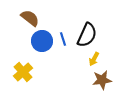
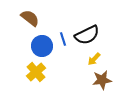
black semicircle: rotated 40 degrees clockwise
blue circle: moved 5 px down
yellow arrow: rotated 16 degrees clockwise
yellow cross: moved 13 px right
